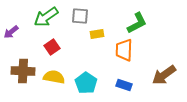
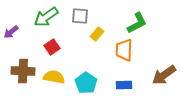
yellow rectangle: rotated 40 degrees counterclockwise
blue rectangle: rotated 21 degrees counterclockwise
